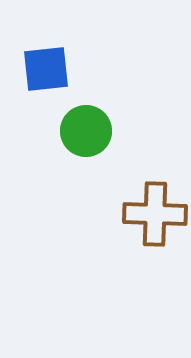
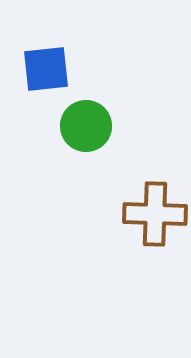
green circle: moved 5 px up
